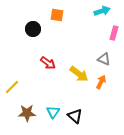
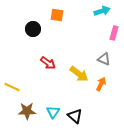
orange arrow: moved 2 px down
yellow line: rotated 70 degrees clockwise
brown star: moved 2 px up
